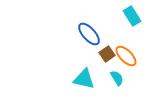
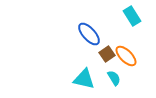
cyan semicircle: moved 3 px left
